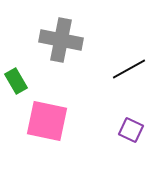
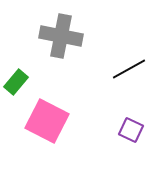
gray cross: moved 4 px up
green rectangle: moved 1 px down; rotated 70 degrees clockwise
pink square: rotated 15 degrees clockwise
